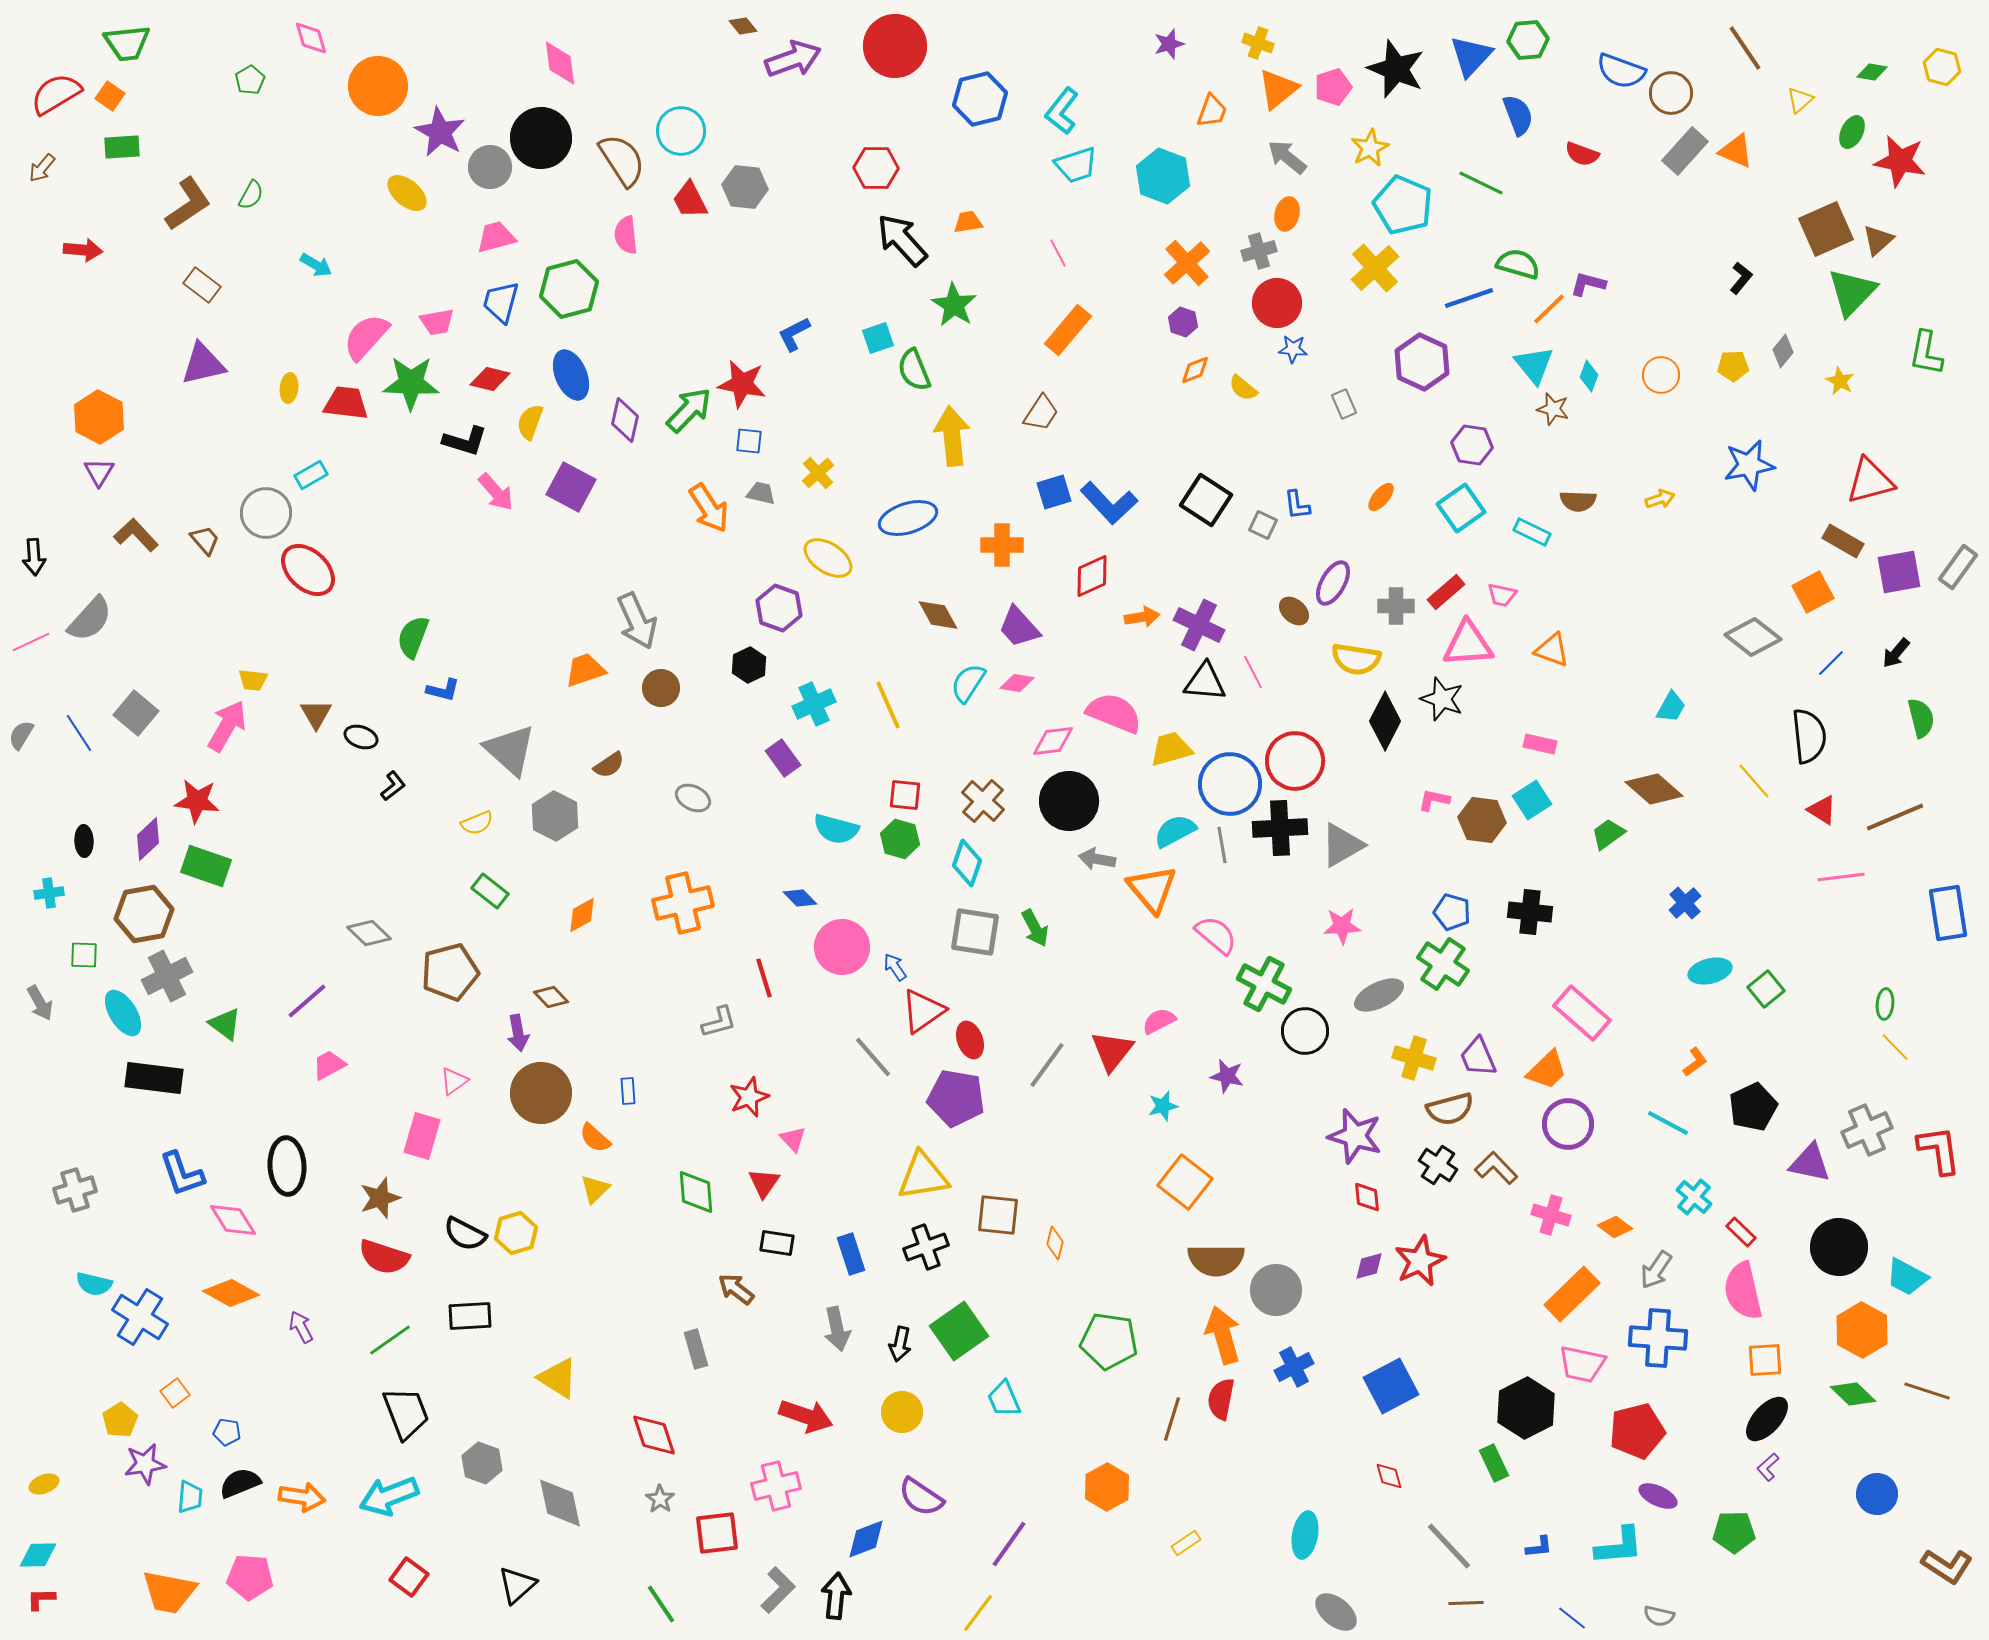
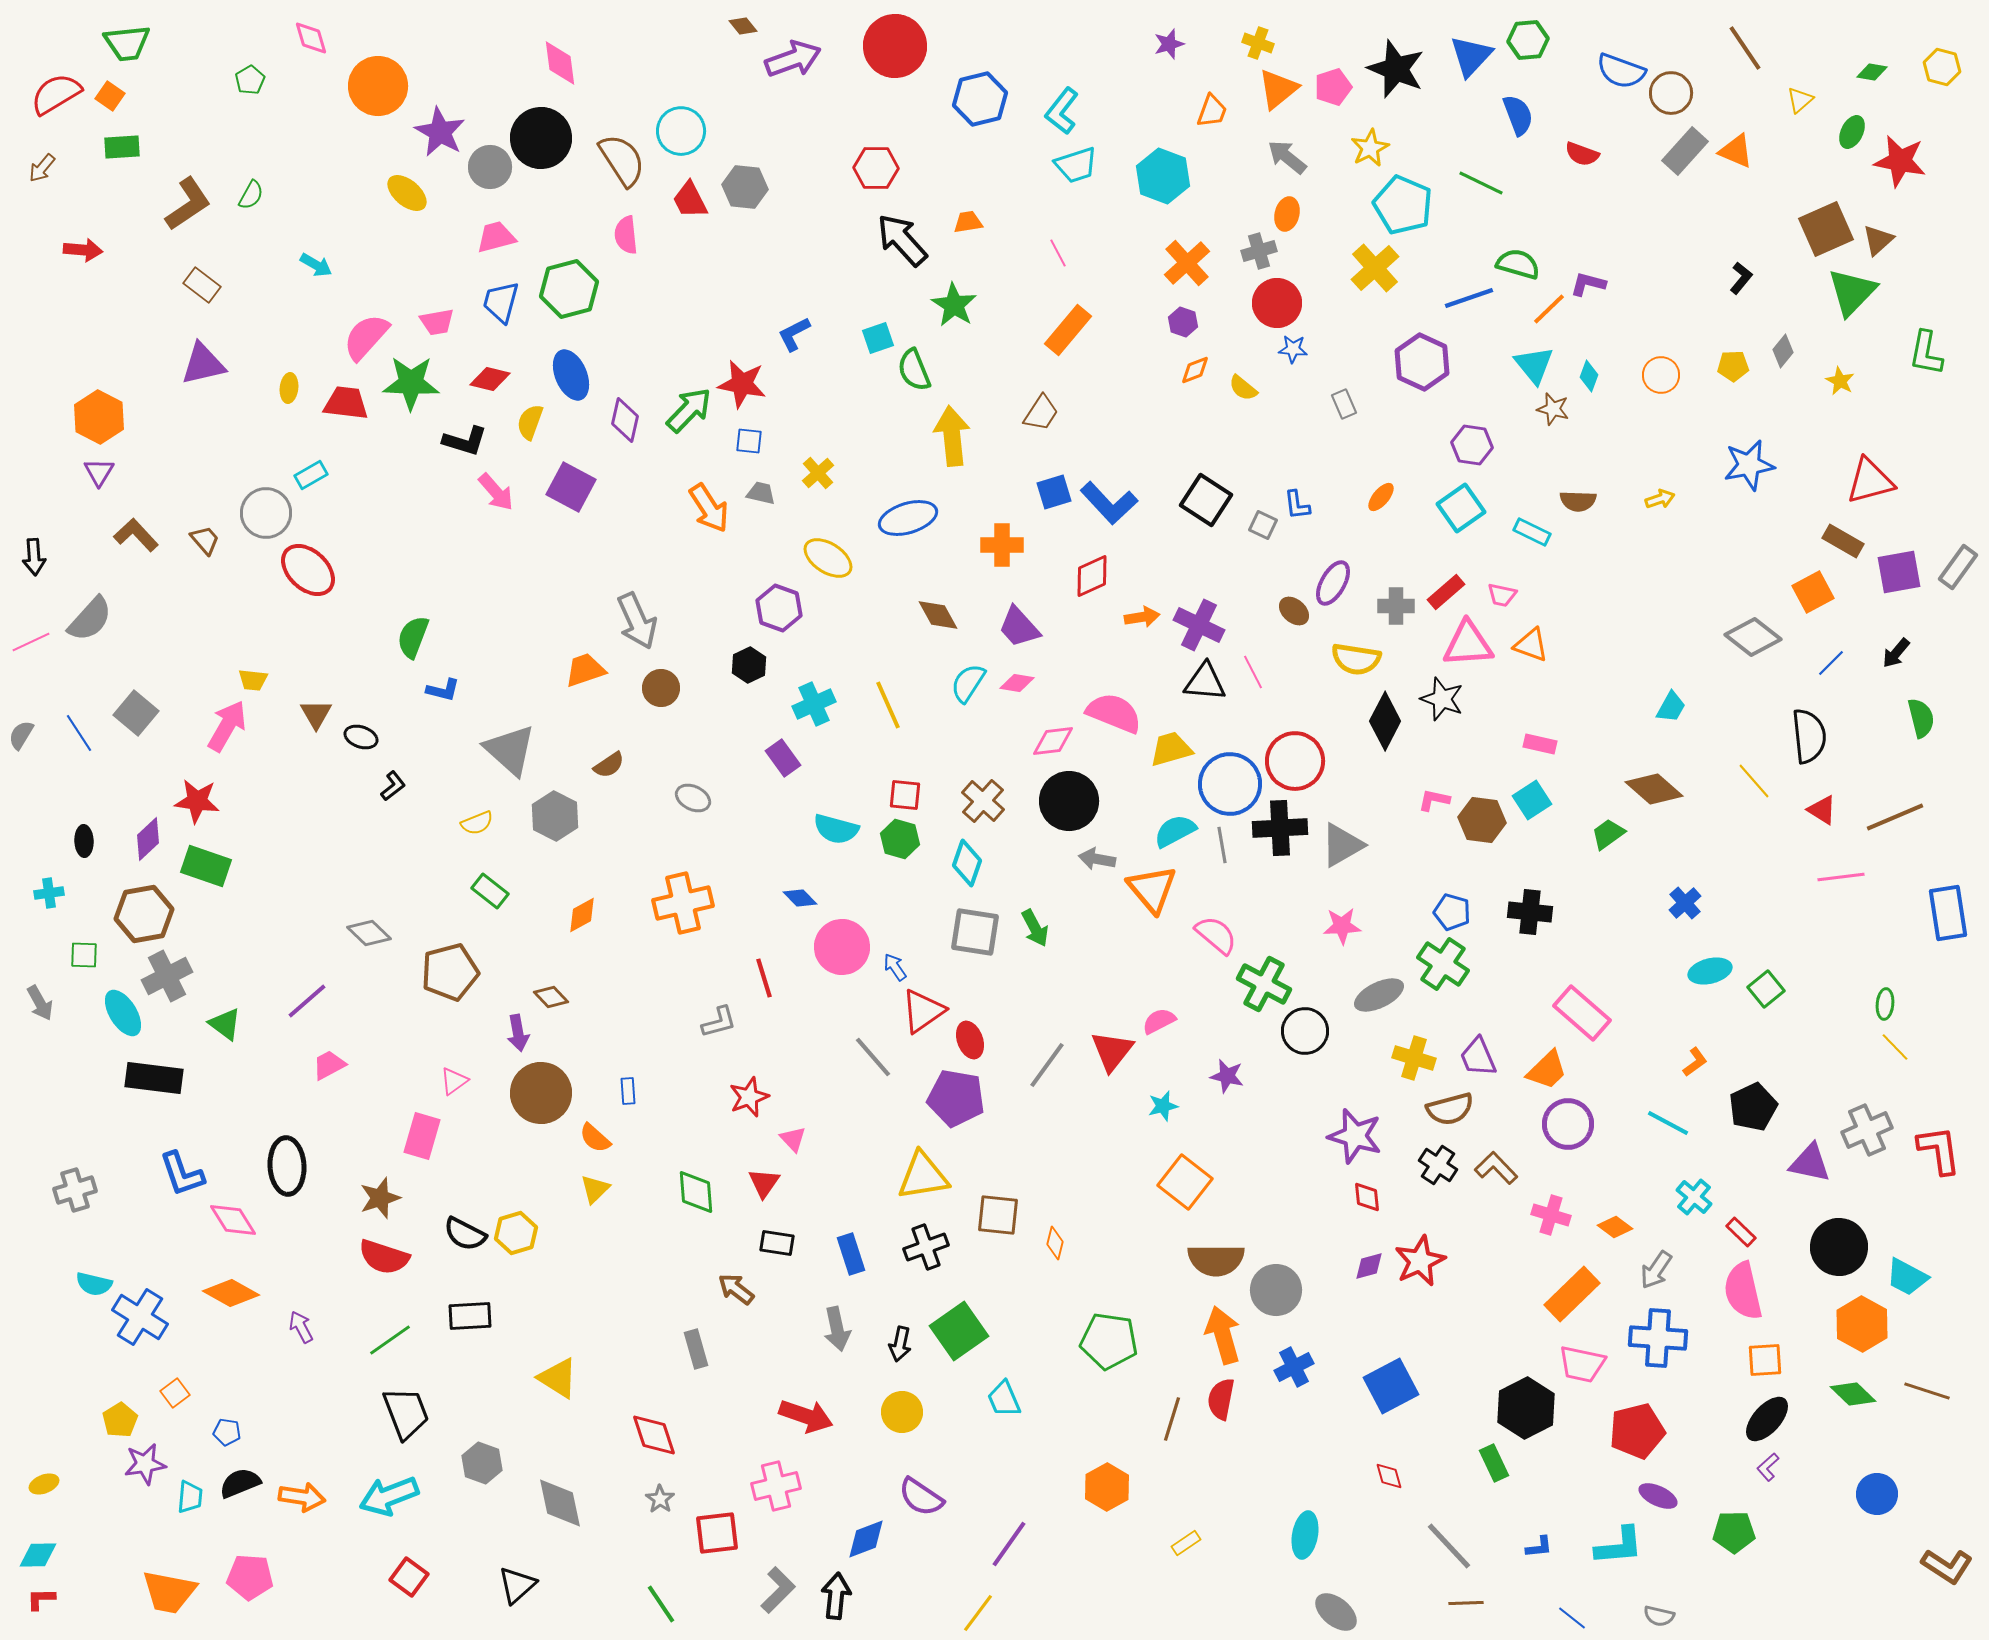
orange triangle at (1552, 650): moved 21 px left, 5 px up
orange hexagon at (1862, 1330): moved 6 px up
